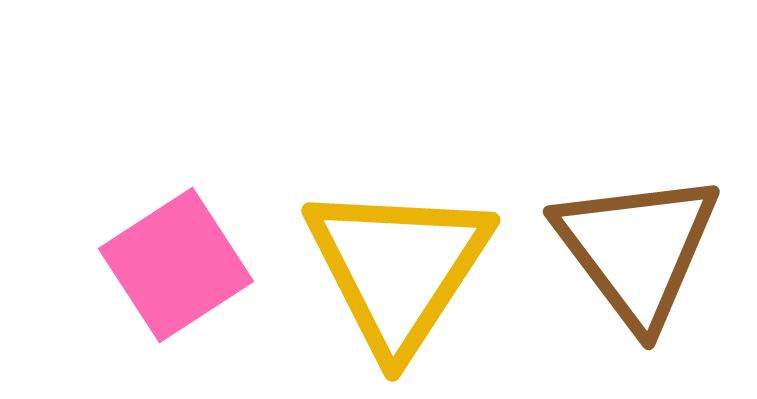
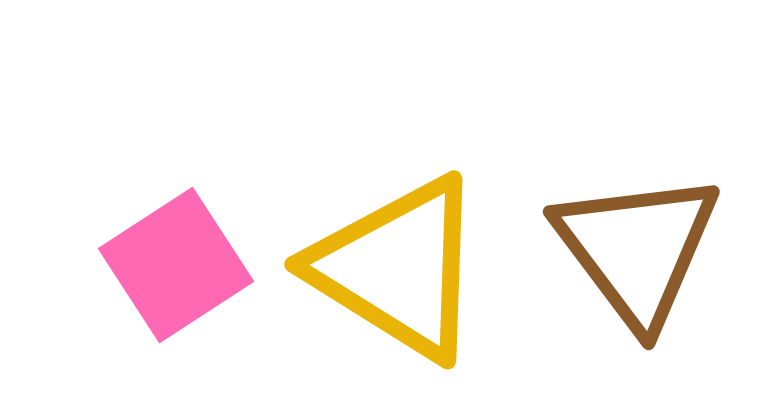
yellow triangle: rotated 31 degrees counterclockwise
